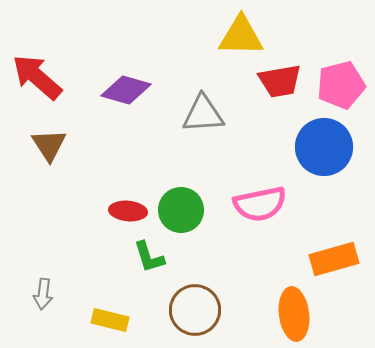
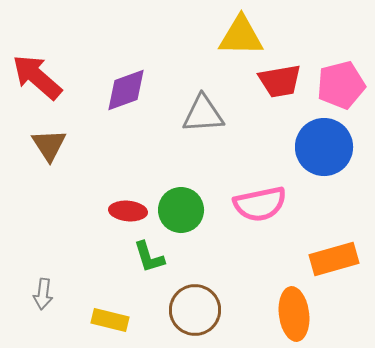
purple diamond: rotated 36 degrees counterclockwise
